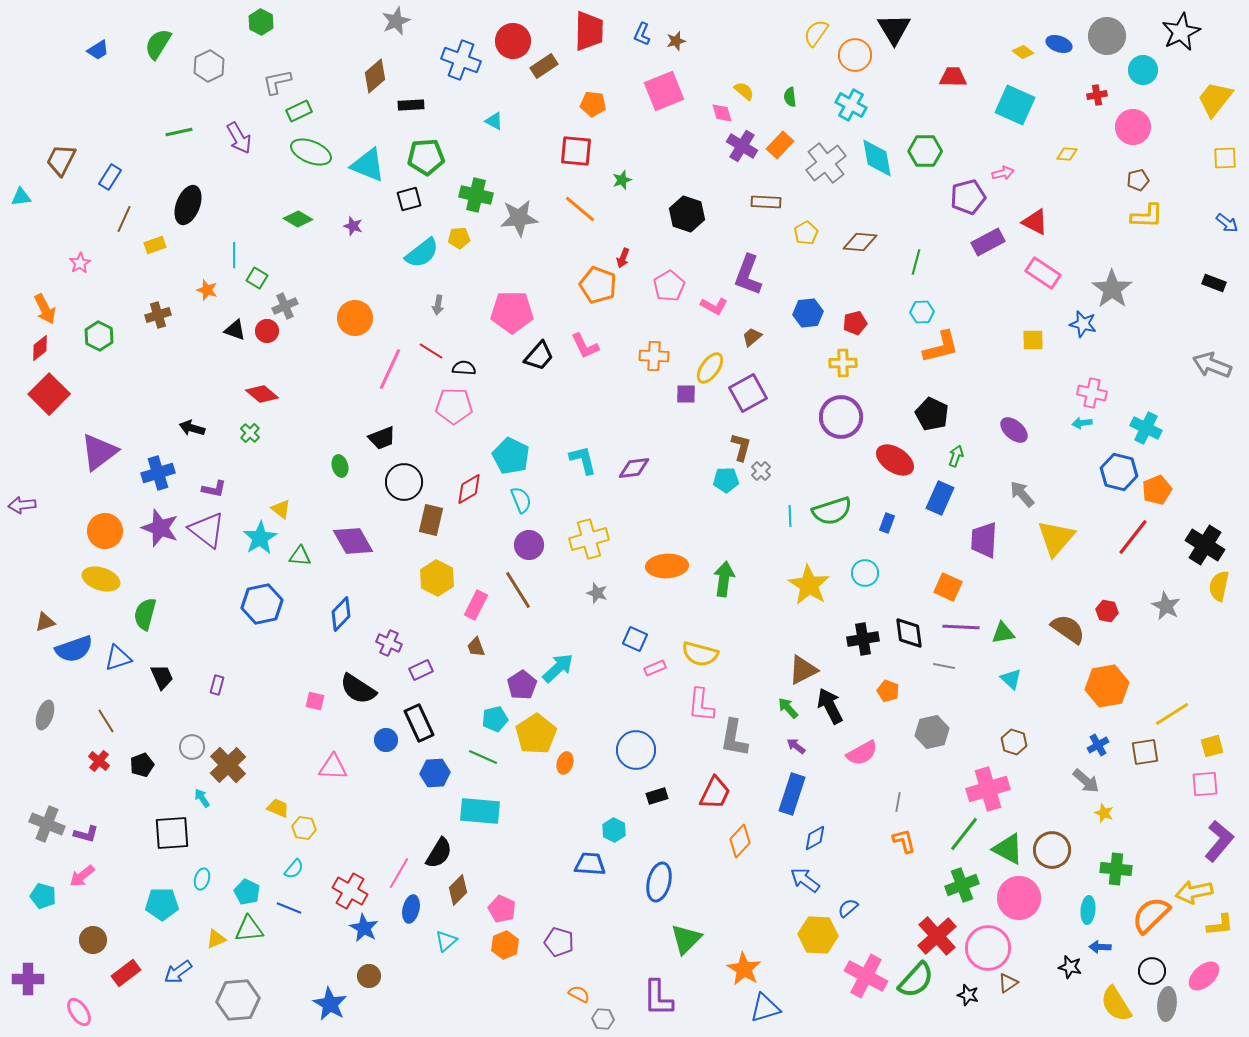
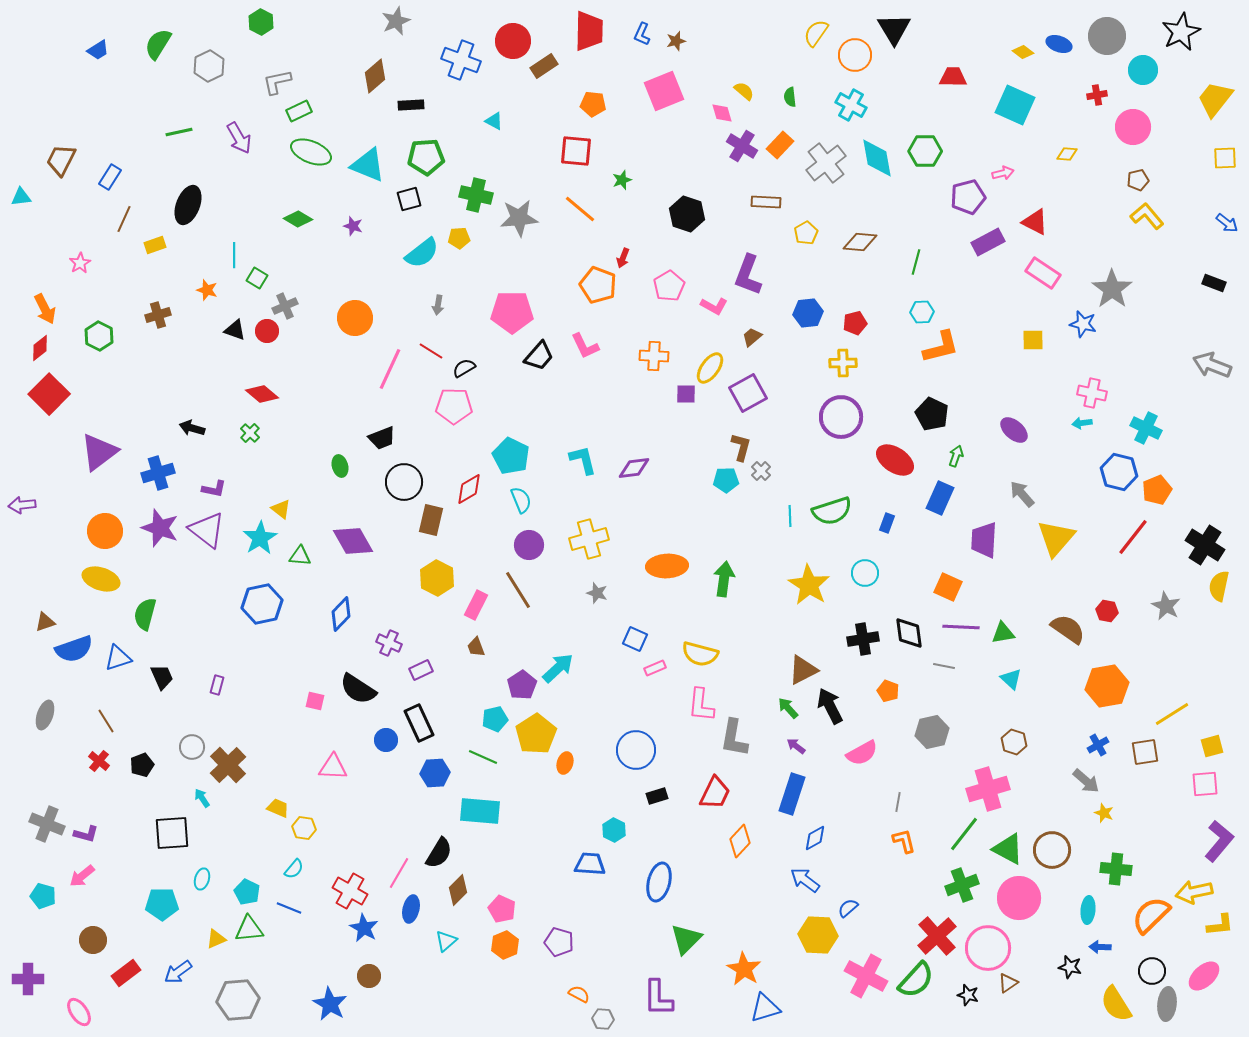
yellow L-shape at (1147, 216): rotated 132 degrees counterclockwise
black semicircle at (464, 368): rotated 35 degrees counterclockwise
